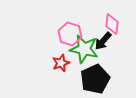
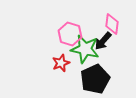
green star: moved 1 px right
